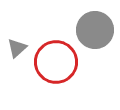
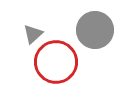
gray triangle: moved 16 px right, 14 px up
